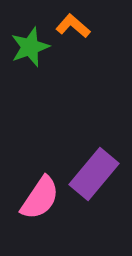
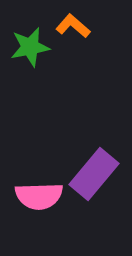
green star: rotated 9 degrees clockwise
pink semicircle: moved 1 px left, 2 px up; rotated 54 degrees clockwise
